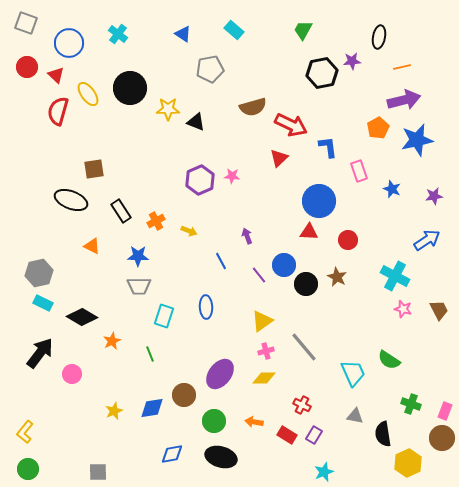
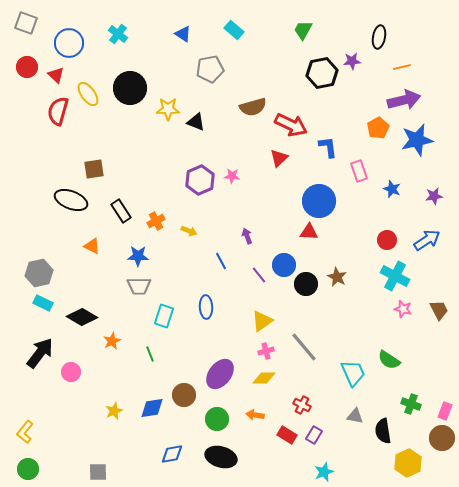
red circle at (348, 240): moved 39 px right
pink circle at (72, 374): moved 1 px left, 2 px up
green circle at (214, 421): moved 3 px right, 2 px up
orange arrow at (254, 422): moved 1 px right, 7 px up
black semicircle at (383, 434): moved 3 px up
